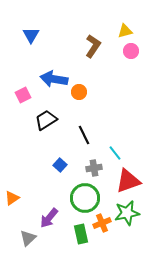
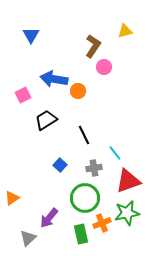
pink circle: moved 27 px left, 16 px down
orange circle: moved 1 px left, 1 px up
